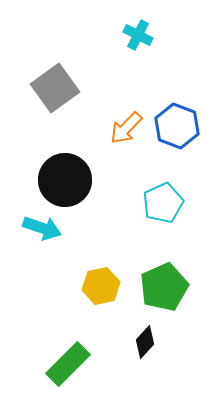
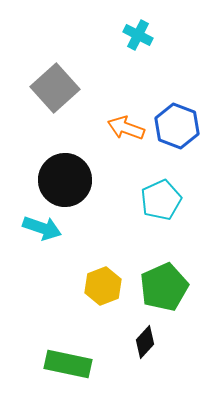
gray square: rotated 6 degrees counterclockwise
orange arrow: rotated 66 degrees clockwise
cyan pentagon: moved 2 px left, 3 px up
yellow hexagon: moved 2 px right; rotated 9 degrees counterclockwise
green rectangle: rotated 57 degrees clockwise
